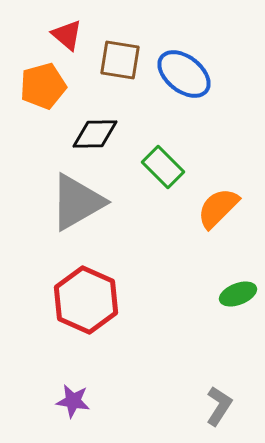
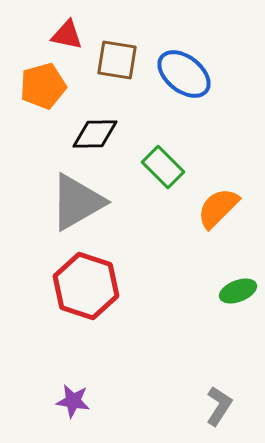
red triangle: rotated 28 degrees counterclockwise
brown square: moved 3 px left
green ellipse: moved 3 px up
red hexagon: moved 14 px up; rotated 6 degrees counterclockwise
